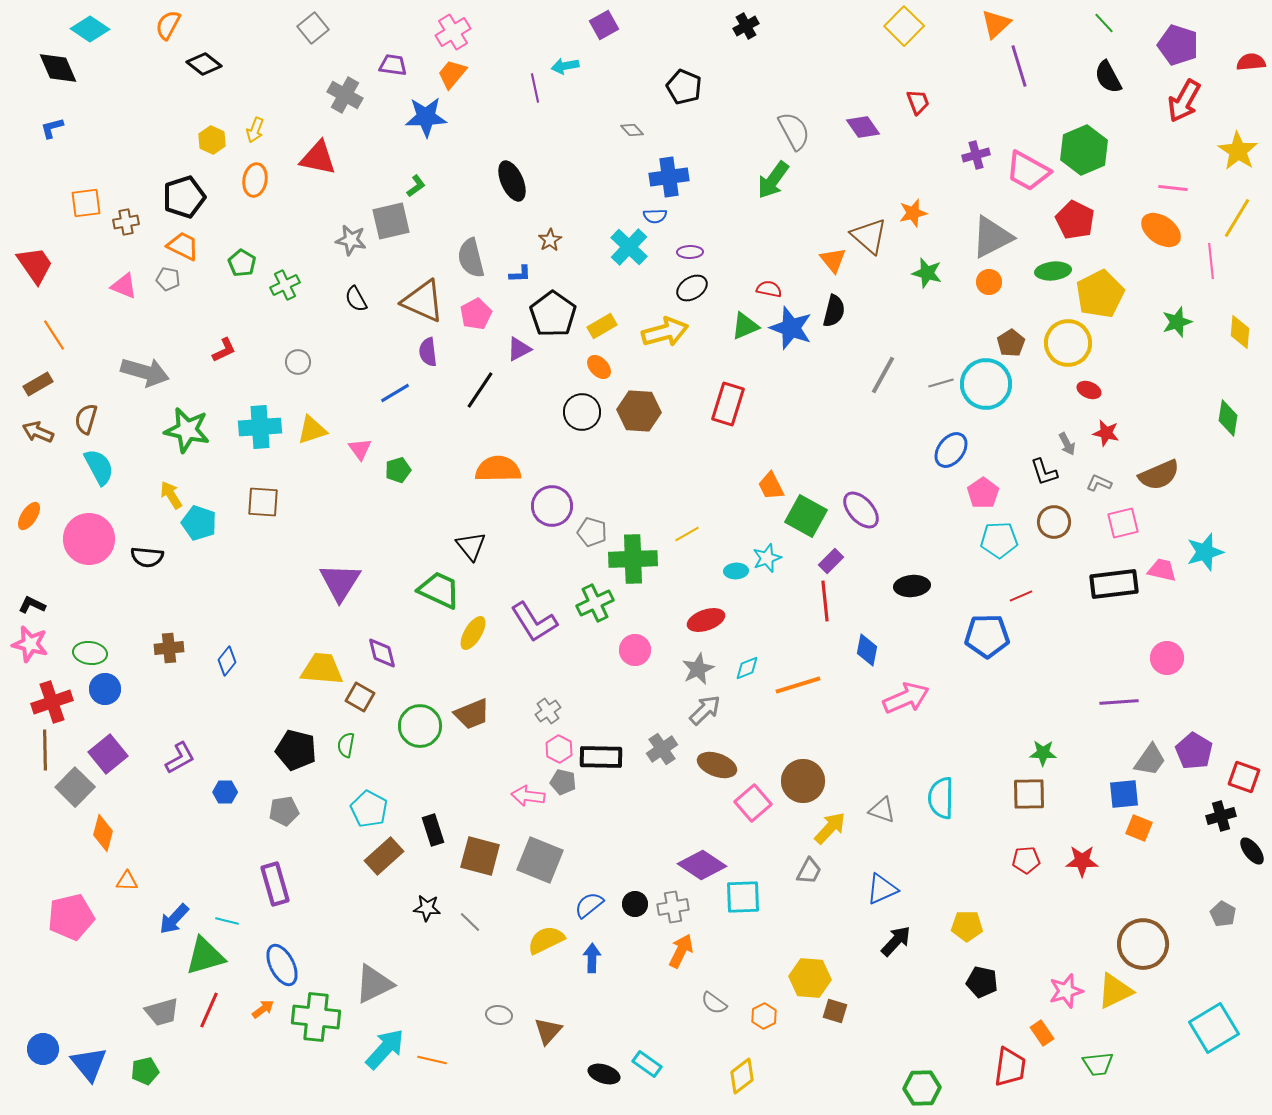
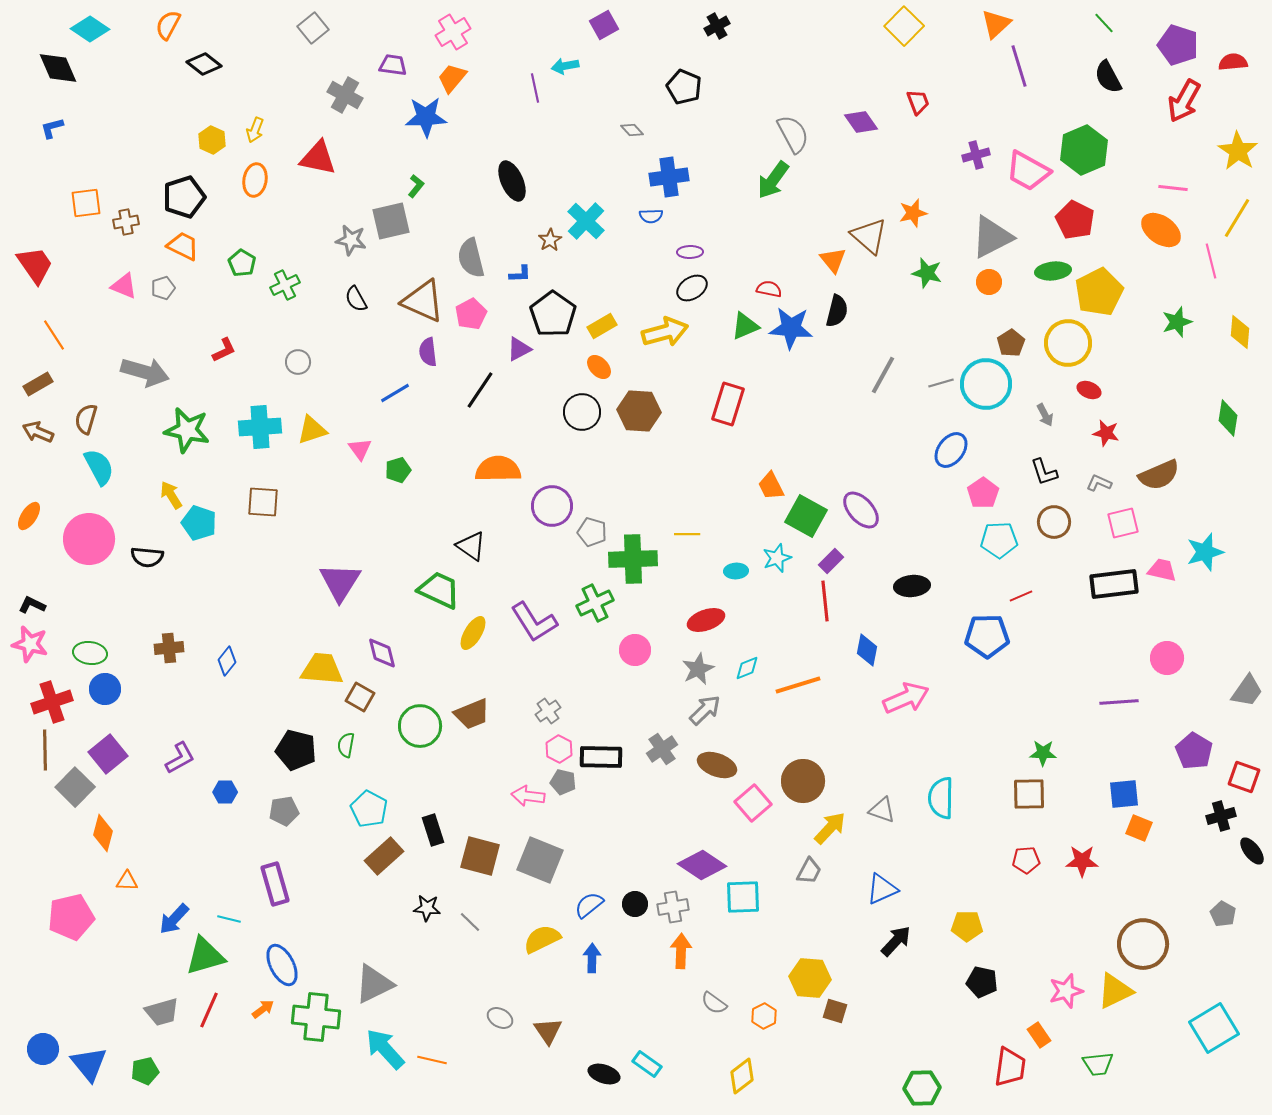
black cross at (746, 26): moved 29 px left
red semicircle at (1251, 62): moved 18 px left
orange trapezoid at (452, 74): moved 4 px down
purple diamond at (863, 127): moved 2 px left, 5 px up
gray semicircle at (794, 131): moved 1 px left, 3 px down
green L-shape at (416, 186): rotated 15 degrees counterclockwise
blue semicircle at (655, 216): moved 4 px left
cyan cross at (629, 247): moved 43 px left, 26 px up
pink line at (1211, 261): rotated 8 degrees counterclockwise
gray pentagon at (168, 279): moved 5 px left, 9 px down; rotated 30 degrees counterclockwise
yellow pentagon at (1100, 294): moved 1 px left, 2 px up
black semicircle at (834, 311): moved 3 px right
pink pentagon at (476, 314): moved 5 px left
blue star at (791, 328): rotated 15 degrees counterclockwise
gray arrow at (1067, 444): moved 22 px left, 29 px up
yellow line at (687, 534): rotated 30 degrees clockwise
black triangle at (471, 546): rotated 16 degrees counterclockwise
cyan star at (767, 558): moved 10 px right
gray trapezoid at (1150, 760): moved 97 px right, 69 px up
cyan line at (227, 921): moved 2 px right, 2 px up
yellow semicircle at (546, 940): moved 4 px left, 1 px up
orange arrow at (681, 951): rotated 24 degrees counterclockwise
gray ellipse at (499, 1015): moved 1 px right, 3 px down; rotated 20 degrees clockwise
brown triangle at (548, 1031): rotated 16 degrees counterclockwise
orange rectangle at (1042, 1033): moved 3 px left, 2 px down
cyan arrow at (385, 1049): rotated 84 degrees counterclockwise
